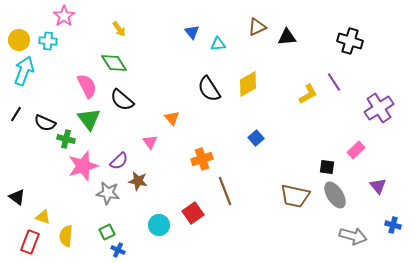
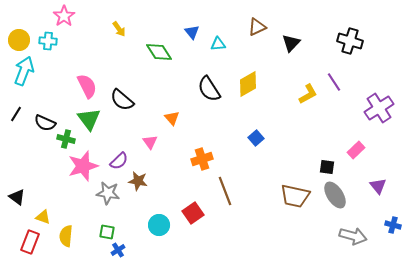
black triangle at (287, 37): moved 4 px right, 6 px down; rotated 42 degrees counterclockwise
green diamond at (114, 63): moved 45 px right, 11 px up
green square at (107, 232): rotated 35 degrees clockwise
blue cross at (118, 250): rotated 32 degrees clockwise
